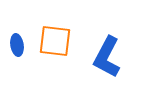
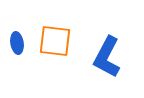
blue ellipse: moved 2 px up
